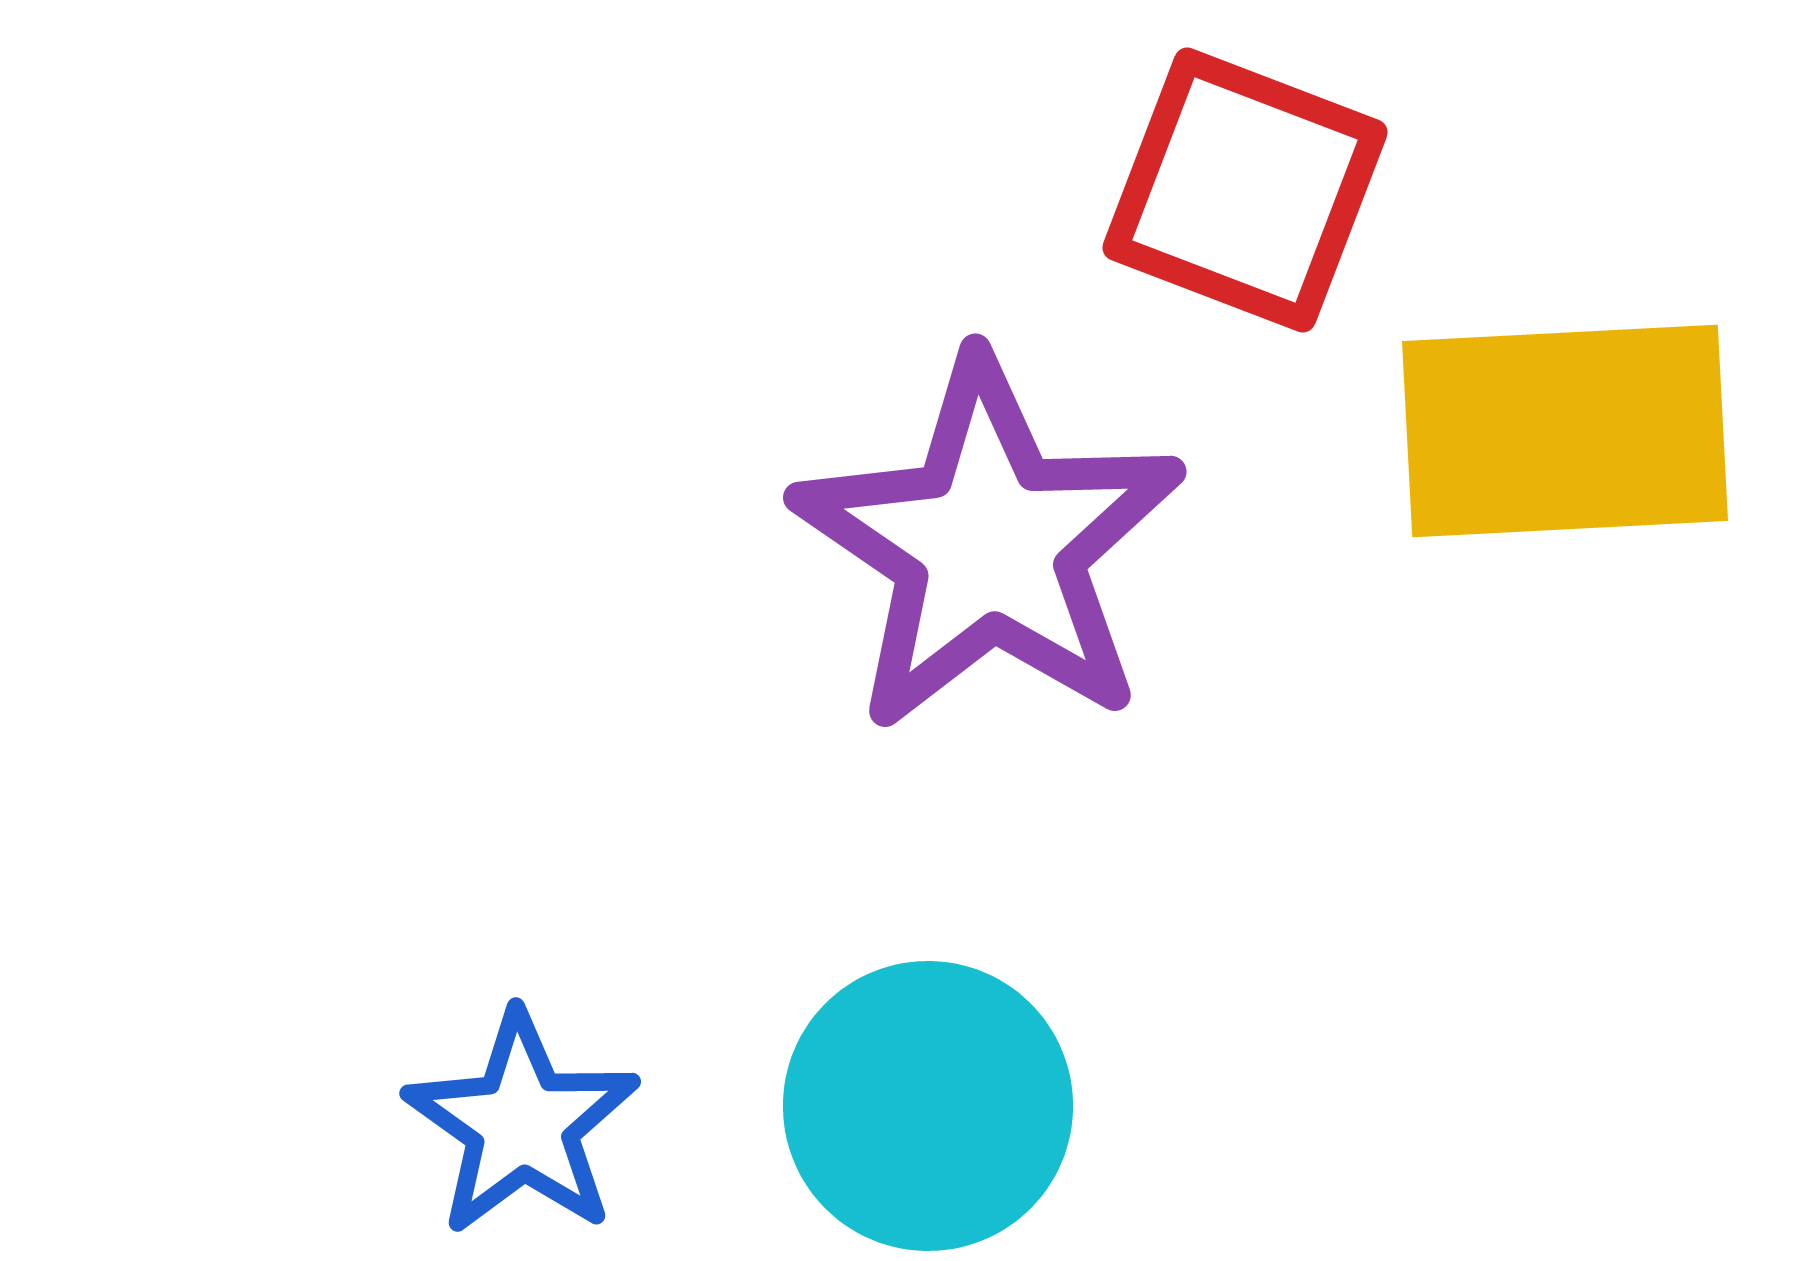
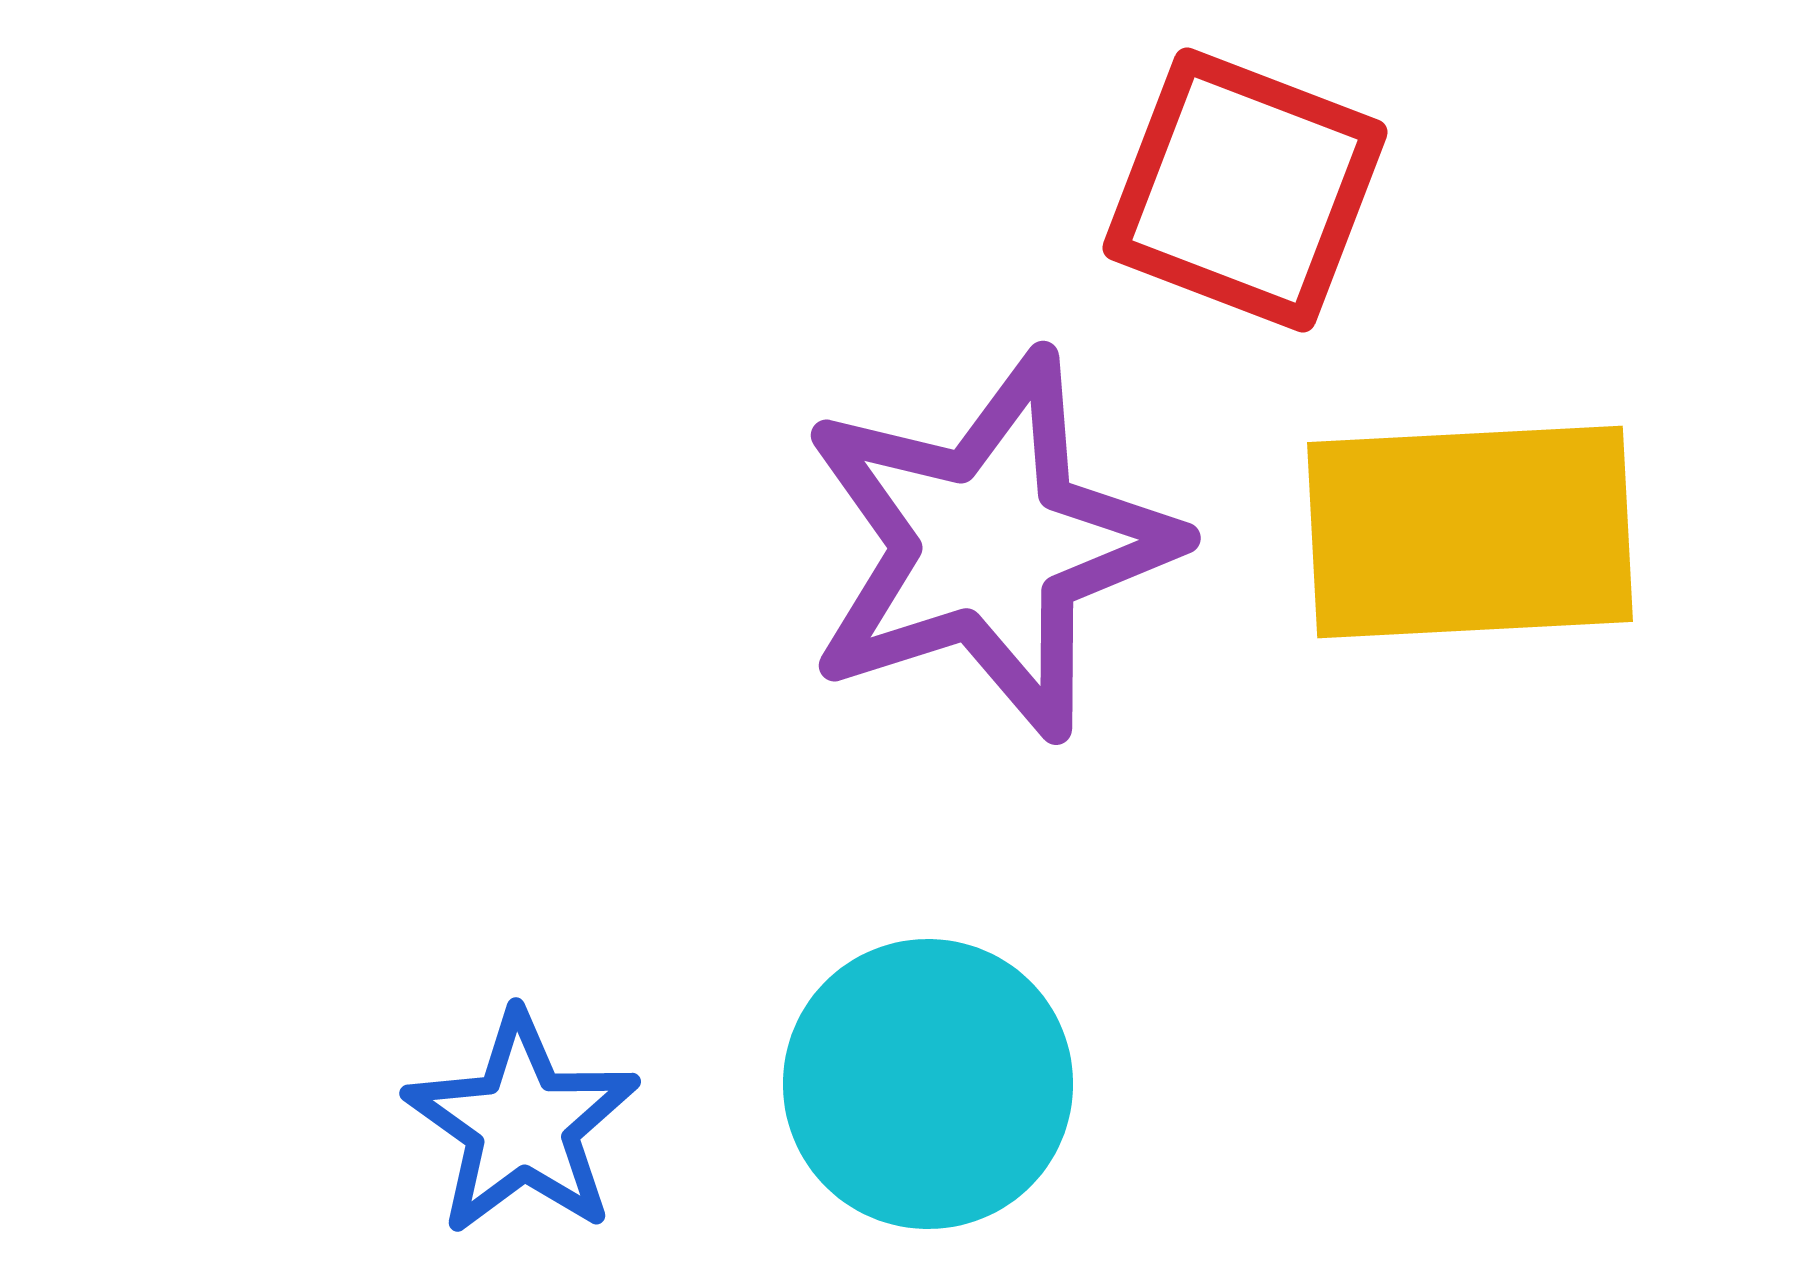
yellow rectangle: moved 95 px left, 101 px down
purple star: rotated 20 degrees clockwise
cyan circle: moved 22 px up
